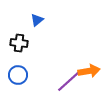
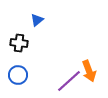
orange arrow: rotated 80 degrees clockwise
